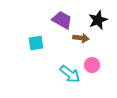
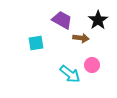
black star: rotated 12 degrees counterclockwise
